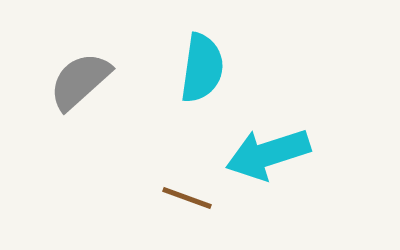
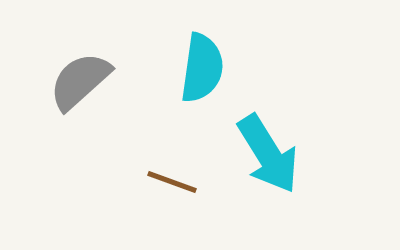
cyan arrow: rotated 104 degrees counterclockwise
brown line: moved 15 px left, 16 px up
